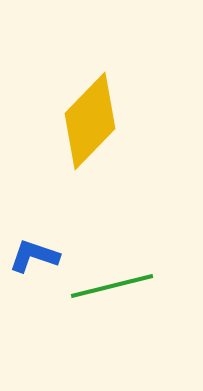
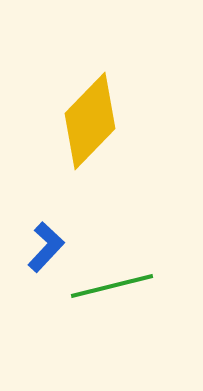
blue L-shape: moved 12 px right, 9 px up; rotated 114 degrees clockwise
